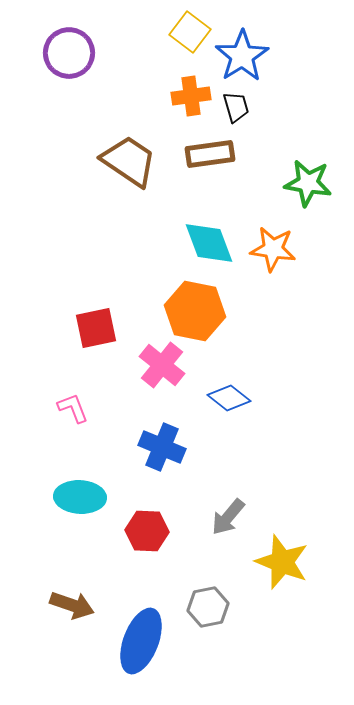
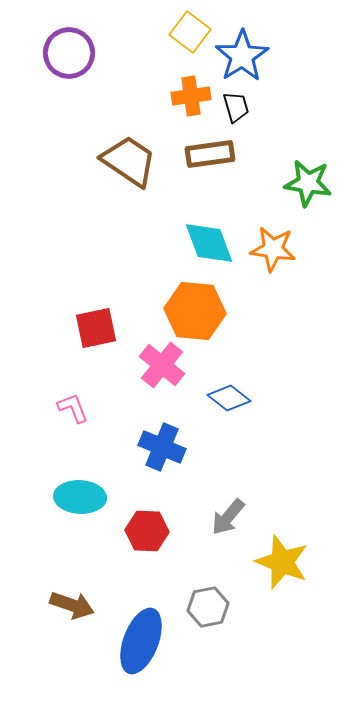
orange hexagon: rotated 6 degrees counterclockwise
